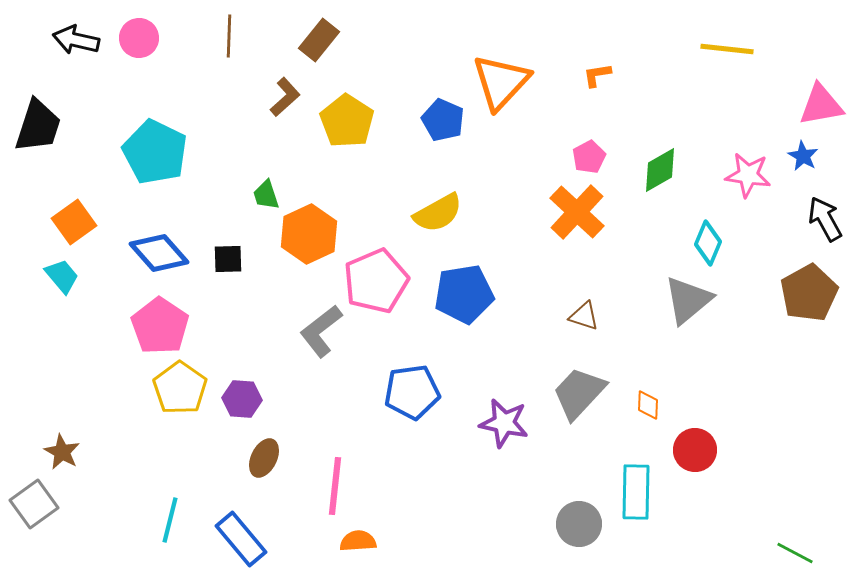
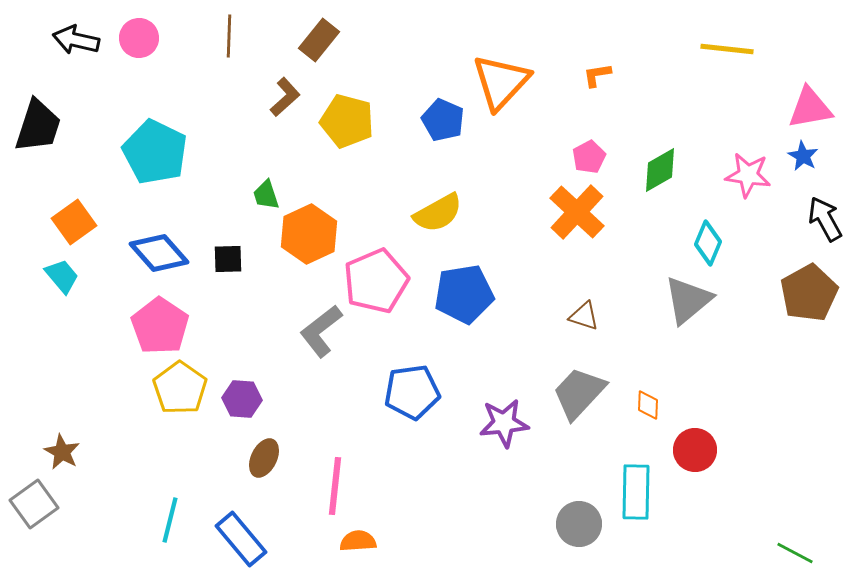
pink triangle at (821, 105): moved 11 px left, 3 px down
yellow pentagon at (347, 121): rotated 18 degrees counterclockwise
purple star at (504, 423): rotated 18 degrees counterclockwise
